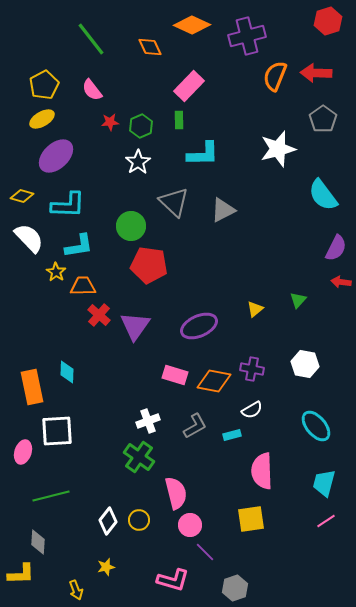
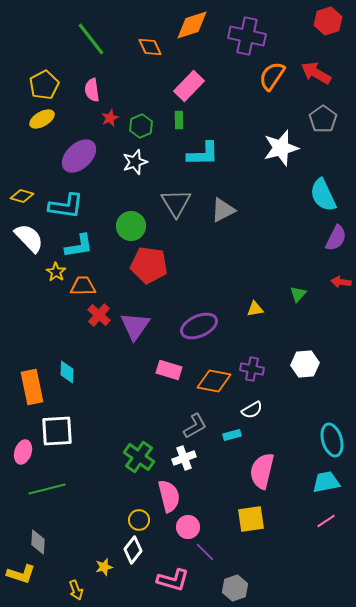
orange diamond at (192, 25): rotated 42 degrees counterclockwise
purple cross at (247, 36): rotated 27 degrees clockwise
red arrow at (316, 73): rotated 28 degrees clockwise
orange semicircle at (275, 76): moved 3 px left; rotated 12 degrees clockwise
pink semicircle at (92, 90): rotated 30 degrees clockwise
red star at (110, 122): moved 4 px up; rotated 18 degrees counterclockwise
white star at (278, 149): moved 3 px right, 1 px up
purple ellipse at (56, 156): moved 23 px right
white star at (138, 162): moved 3 px left; rotated 15 degrees clockwise
cyan semicircle at (323, 195): rotated 12 degrees clockwise
gray triangle at (174, 202): moved 2 px right, 1 px down; rotated 16 degrees clockwise
cyan L-shape at (68, 205): moved 2 px left, 1 px down; rotated 6 degrees clockwise
purple semicircle at (336, 248): moved 10 px up
green triangle at (298, 300): moved 6 px up
yellow triangle at (255, 309): rotated 30 degrees clockwise
white hexagon at (305, 364): rotated 16 degrees counterclockwise
pink rectangle at (175, 375): moved 6 px left, 5 px up
white cross at (148, 421): moved 36 px right, 37 px down
cyan ellipse at (316, 426): moved 16 px right, 14 px down; rotated 24 degrees clockwise
pink semicircle at (262, 471): rotated 15 degrees clockwise
cyan trapezoid at (324, 483): moved 2 px right, 1 px up; rotated 64 degrees clockwise
pink semicircle at (176, 493): moved 7 px left, 3 px down
green line at (51, 496): moved 4 px left, 7 px up
white diamond at (108, 521): moved 25 px right, 29 px down
pink circle at (190, 525): moved 2 px left, 2 px down
yellow star at (106, 567): moved 2 px left
yellow L-shape at (21, 574): rotated 20 degrees clockwise
